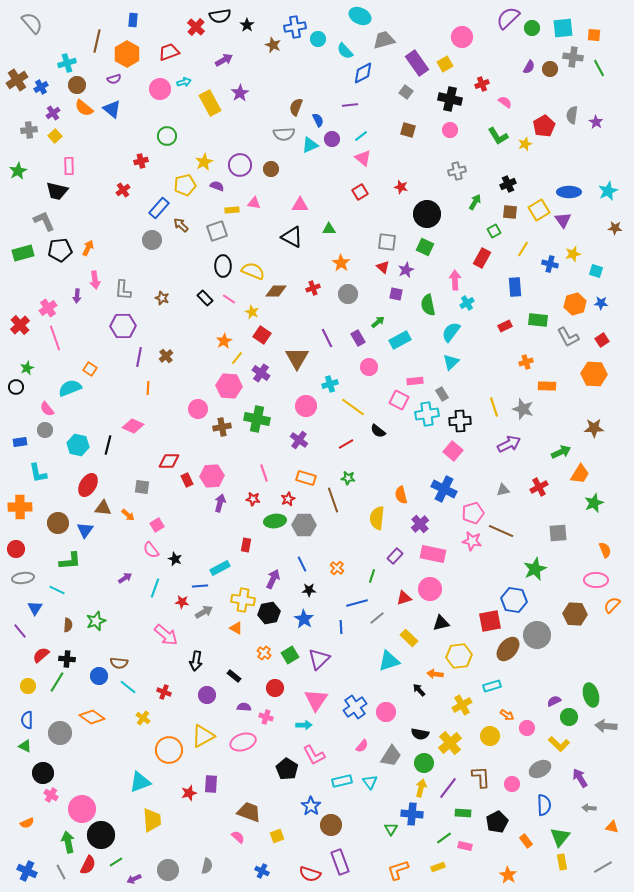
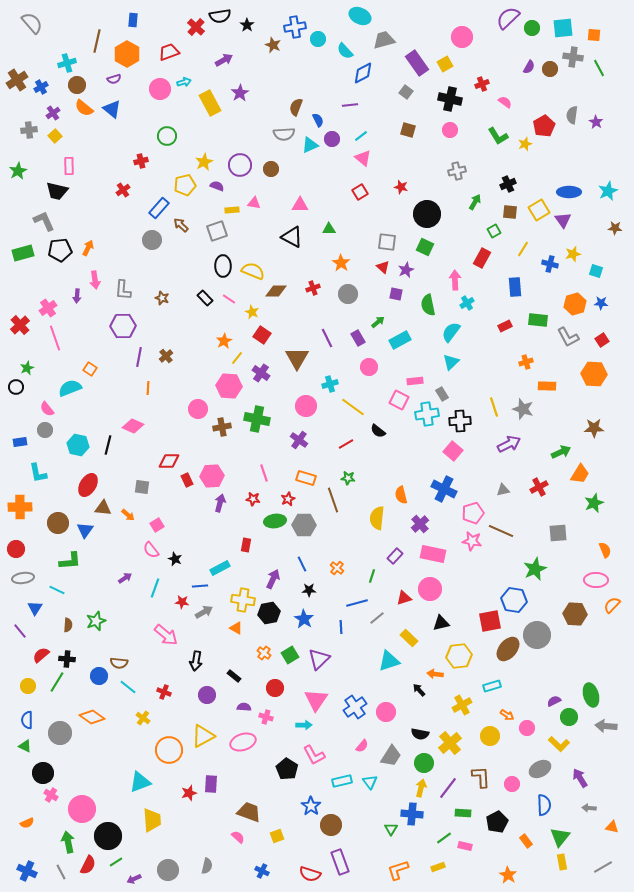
black circle at (101, 835): moved 7 px right, 1 px down
